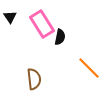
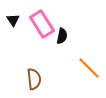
black triangle: moved 3 px right, 3 px down
black semicircle: moved 2 px right, 1 px up
